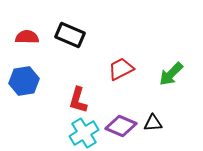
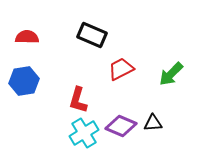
black rectangle: moved 22 px right
